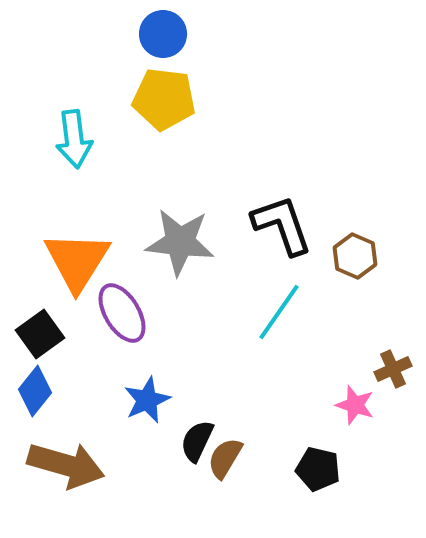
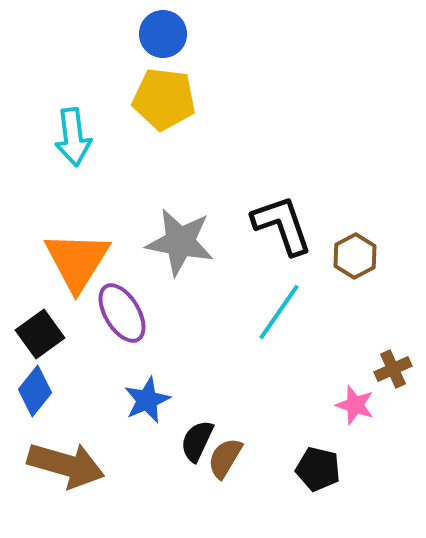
cyan arrow: moved 1 px left, 2 px up
gray star: rotated 4 degrees clockwise
brown hexagon: rotated 9 degrees clockwise
